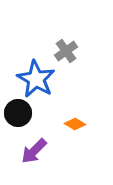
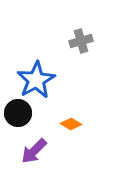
gray cross: moved 15 px right, 10 px up; rotated 20 degrees clockwise
blue star: moved 1 px down; rotated 12 degrees clockwise
orange diamond: moved 4 px left
